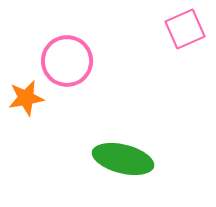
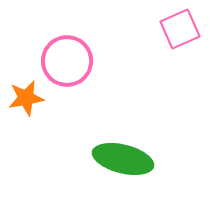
pink square: moved 5 px left
